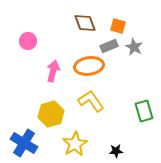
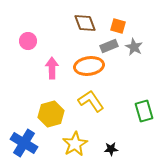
pink arrow: moved 1 px left, 3 px up; rotated 15 degrees counterclockwise
black star: moved 5 px left, 2 px up
